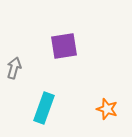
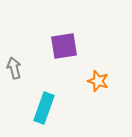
gray arrow: rotated 30 degrees counterclockwise
orange star: moved 9 px left, 28 px up
